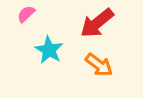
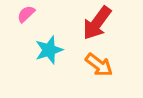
red arrow: rotated 15 degrees counterclockwise
cyan star: rotated 24 degrees clockwise
